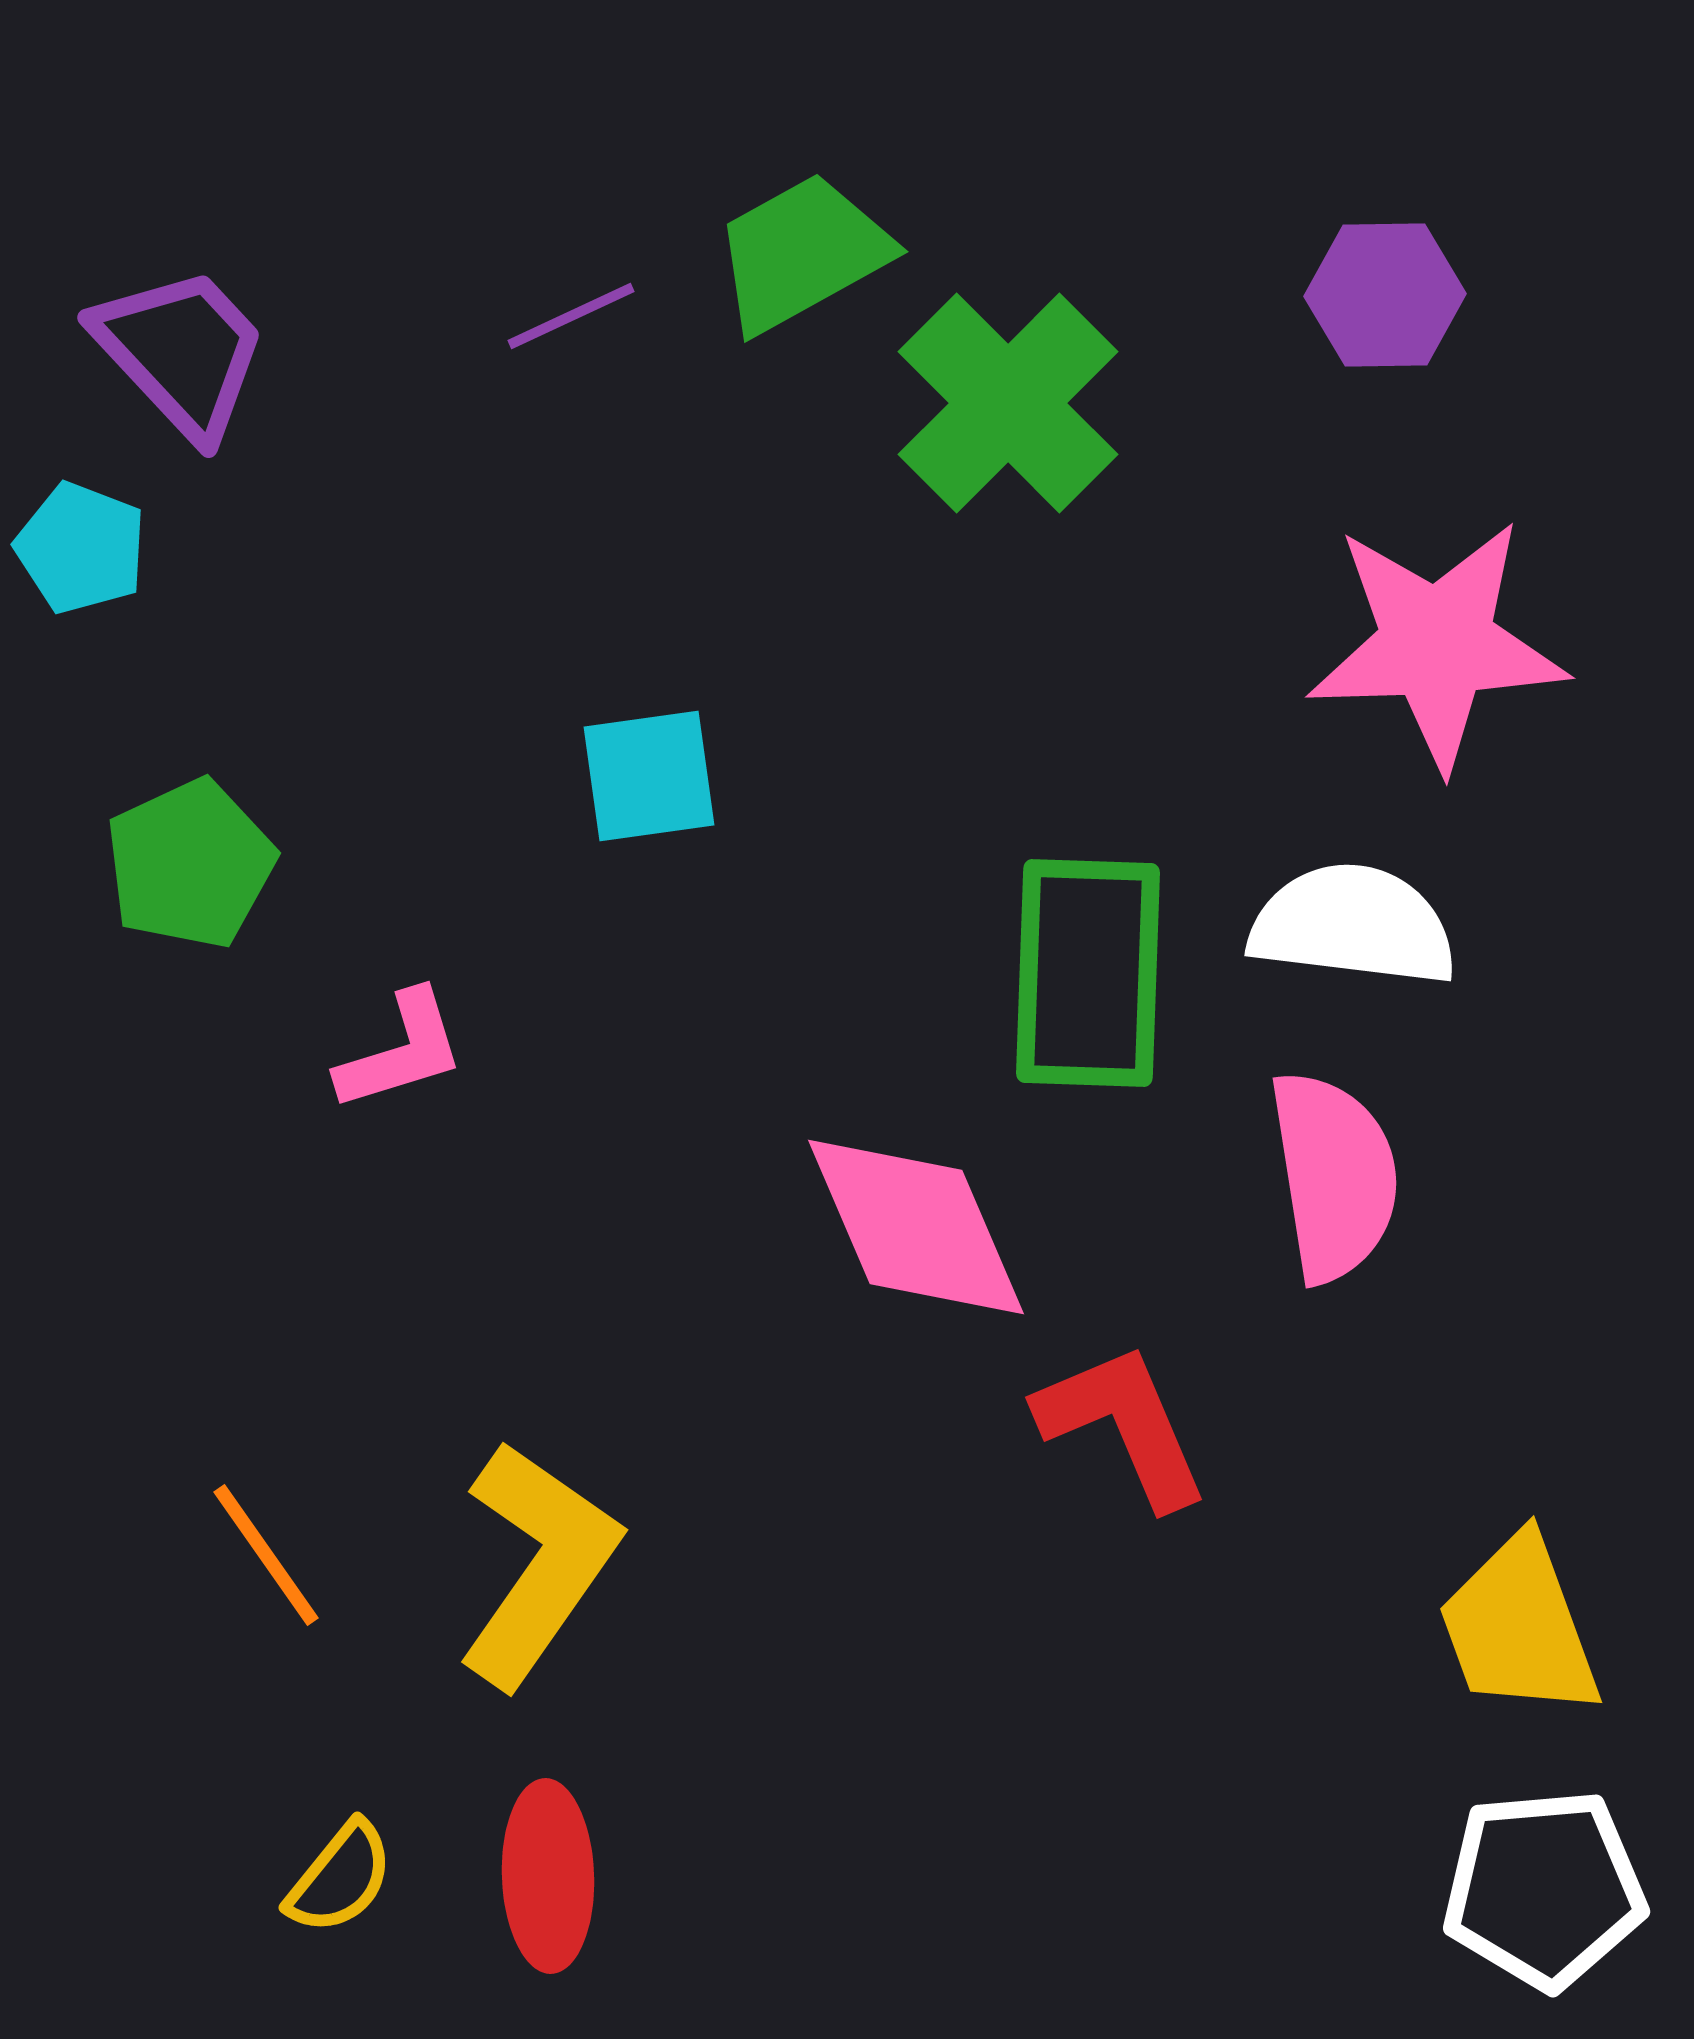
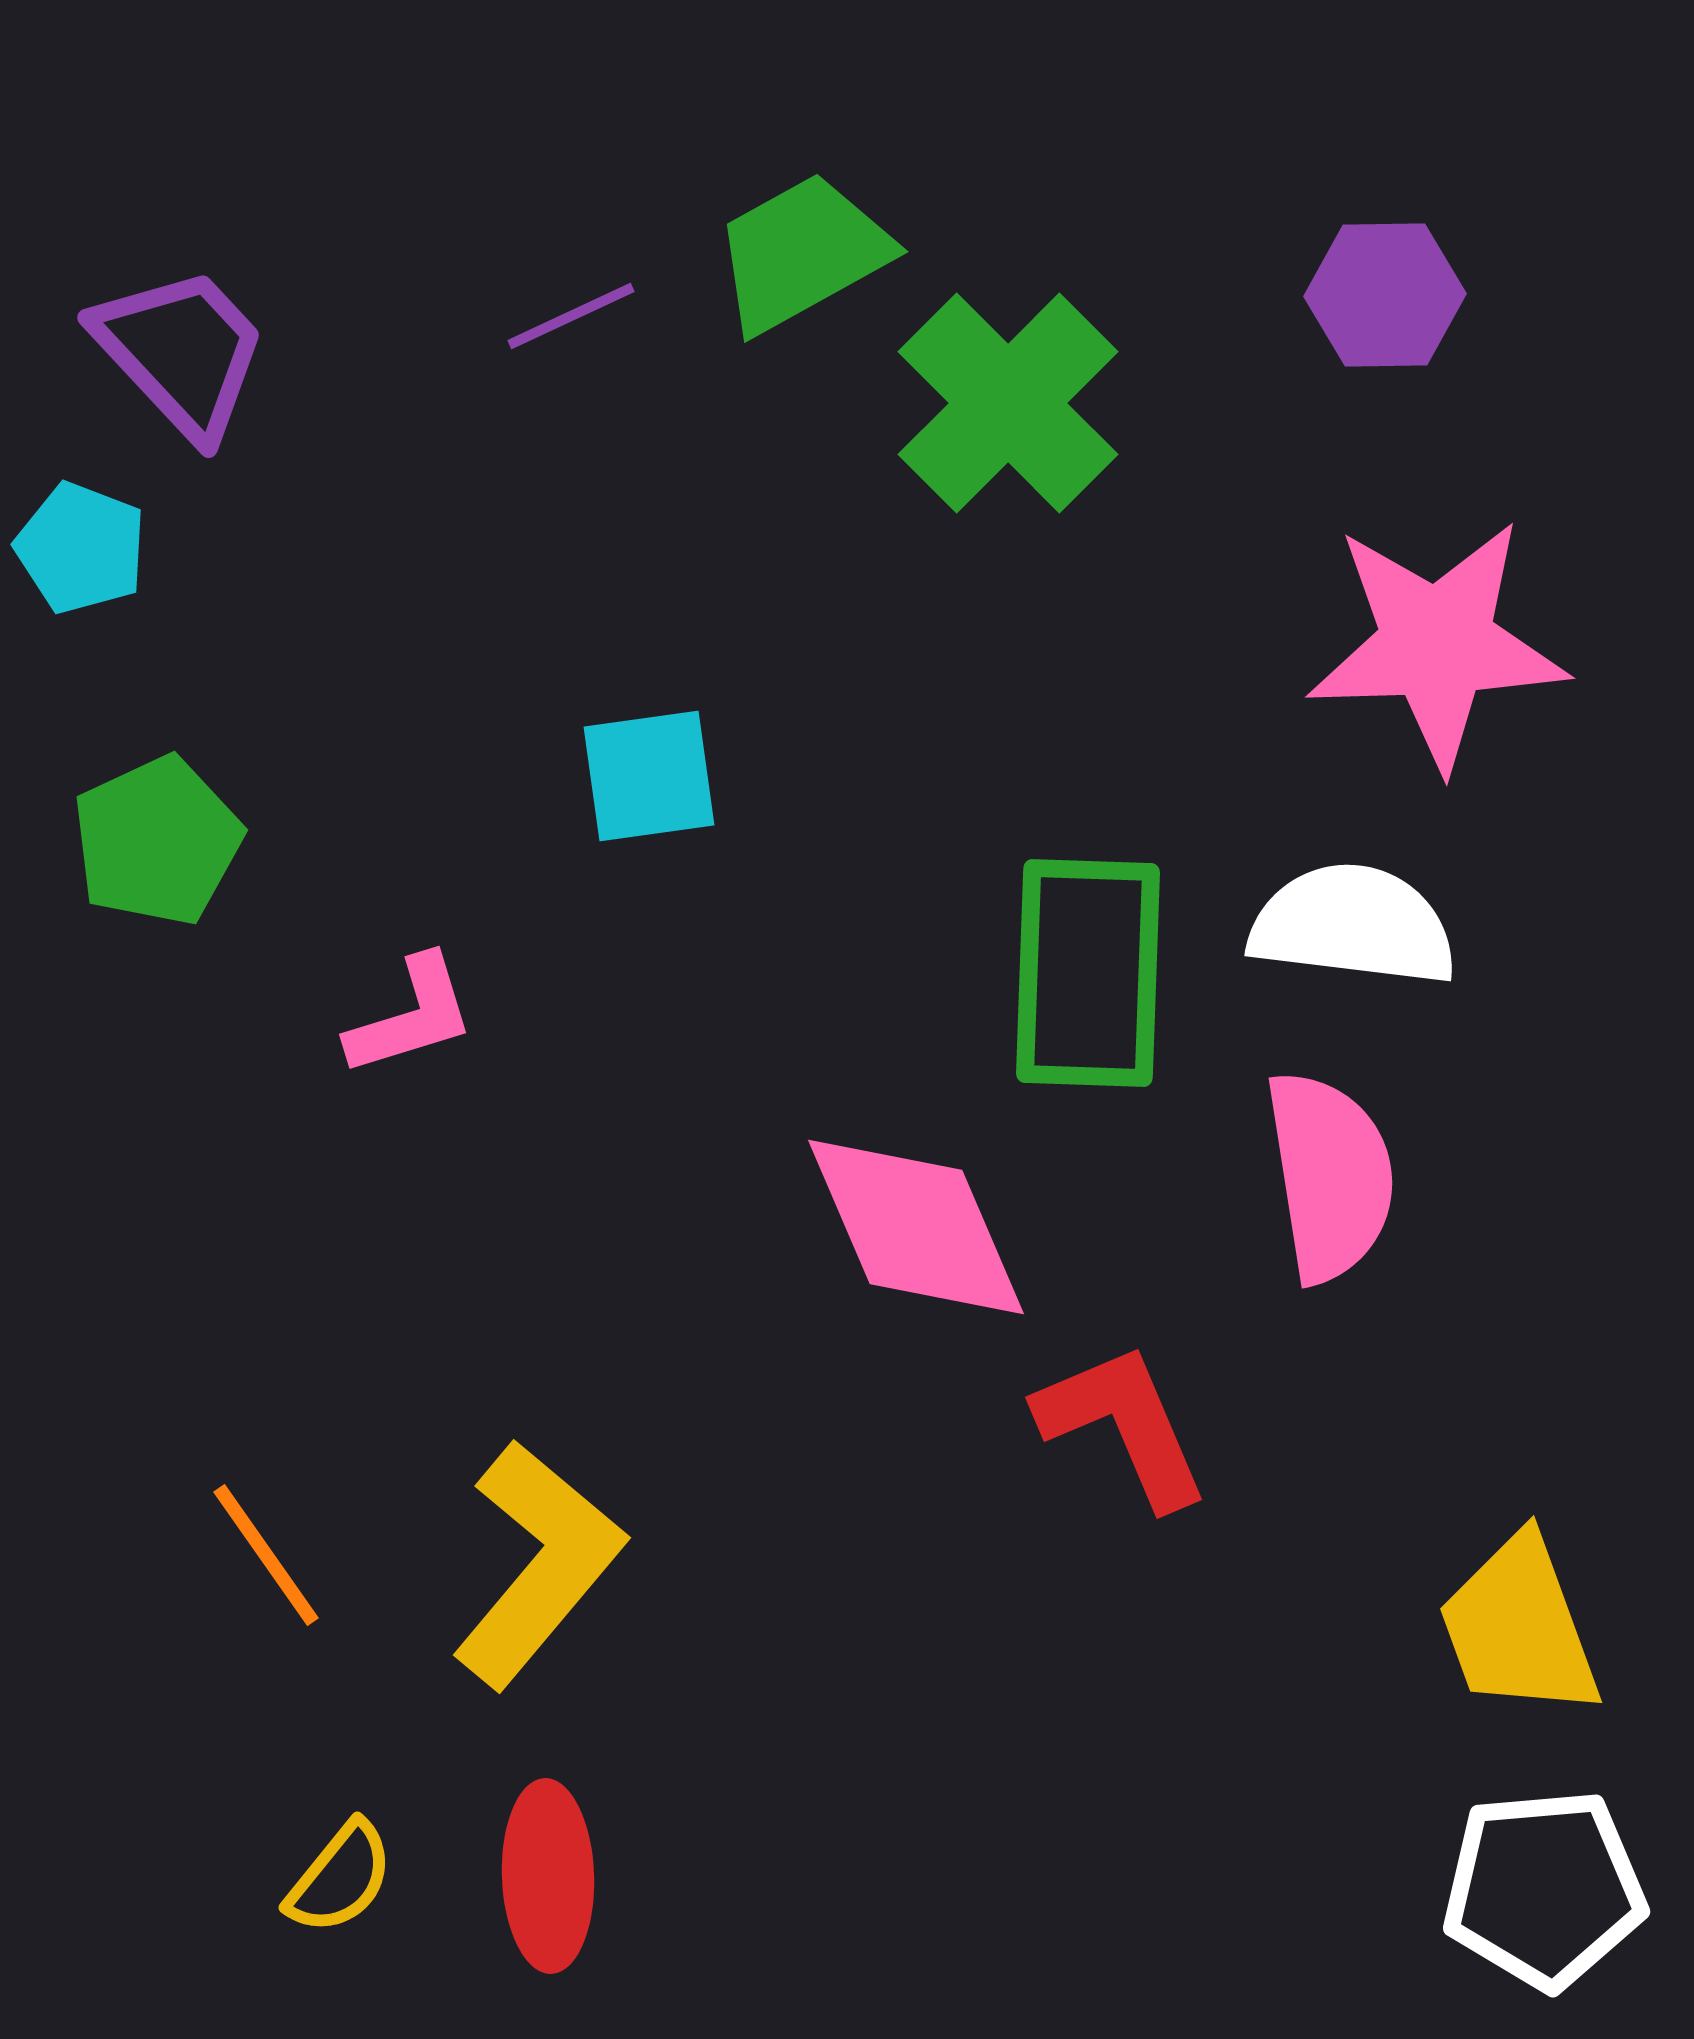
green pentagon: moved 33 px left, 23 px up
pink L-shape: moved 10 px right, 35 px up
pink semicircle: moved 4 px left
yellow L-shape: rotated 5 degrees clockwise
